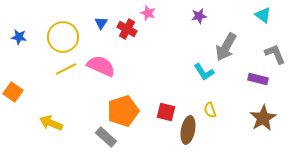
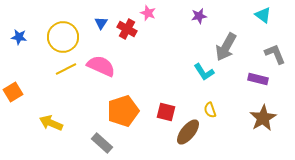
orange square: rotated 24 degrees clockwise
brown ellipse: moved 2 px down; rotated 28 degrees clockwise
gray rectangle: moved 4 px left, 6 px down
